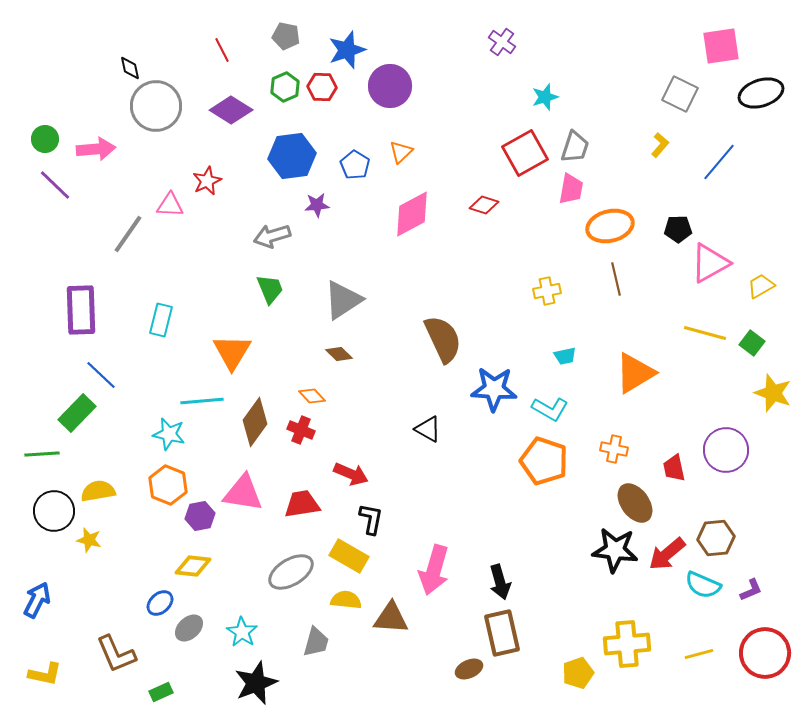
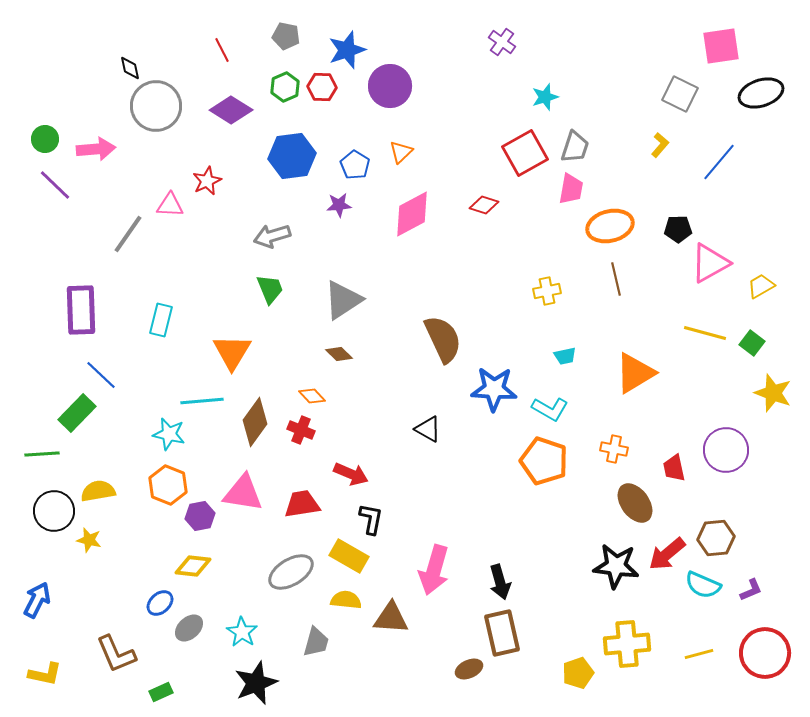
purple star at (317, 205): moved 22 px right
black star at (615, 550): moved 1 px right, 16 px down
